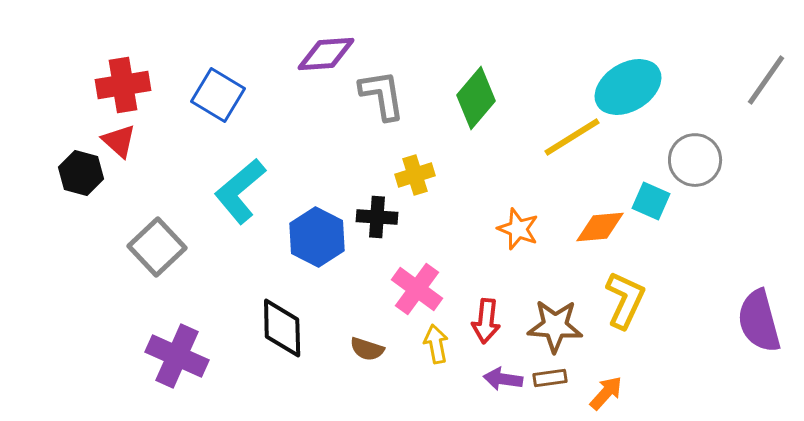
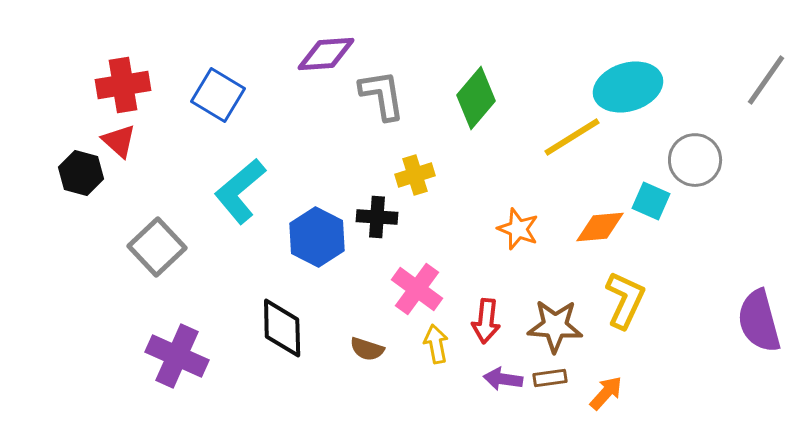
cyan ellipse: rotated 14 degrees clockwise
